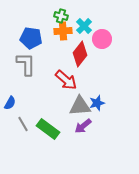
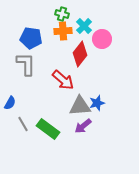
green cross: moved 1 px right, 2 px up
red arrow: moved 3 px left
